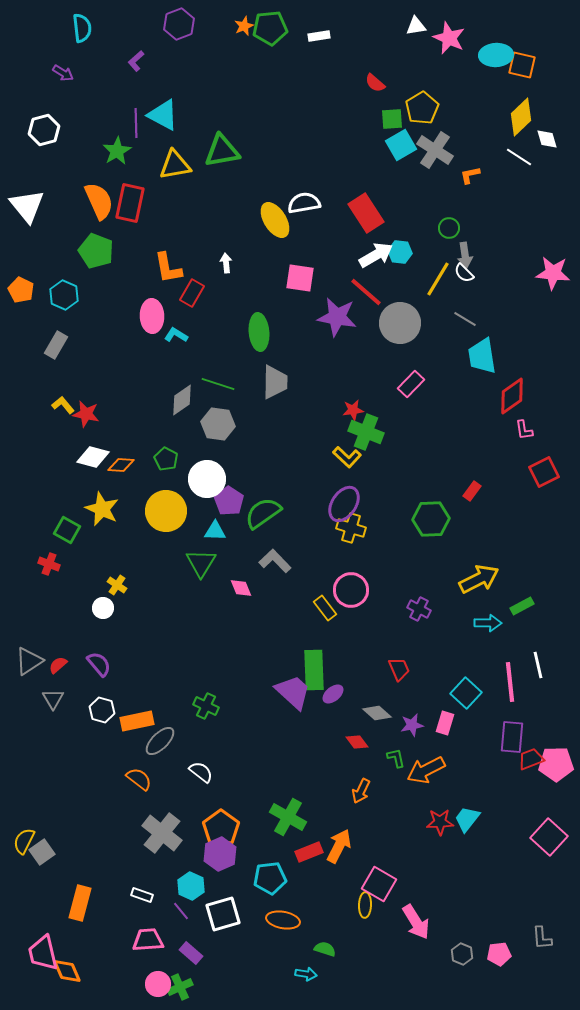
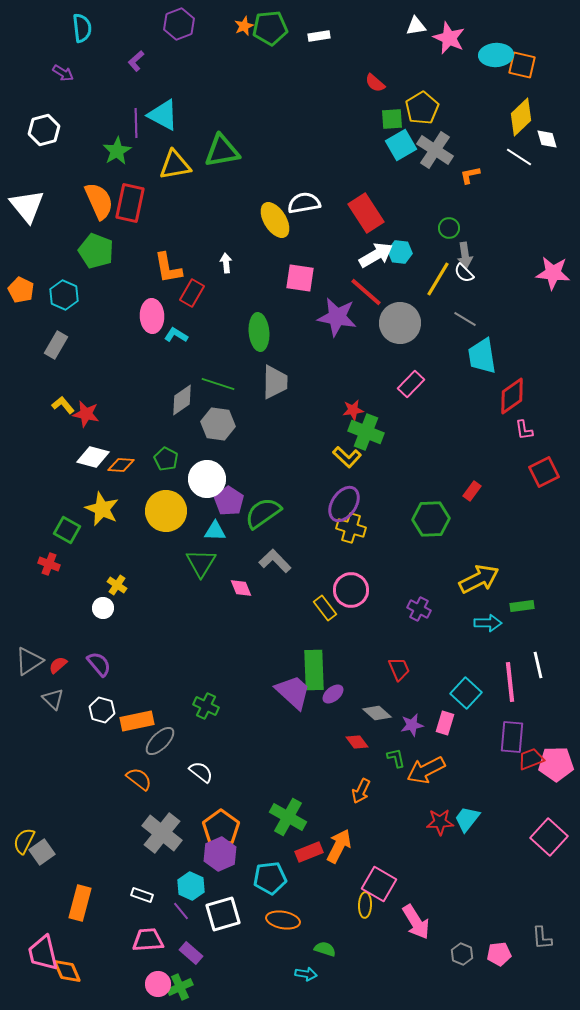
green rectangle at (522, 606): rotated 20 degrees clockwise
gray triangle at (53, 699): rotated 15 degrees counterclockwise
